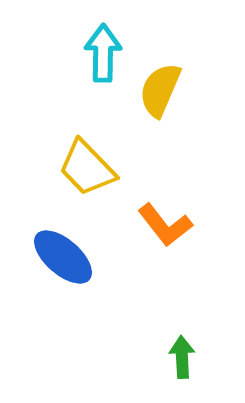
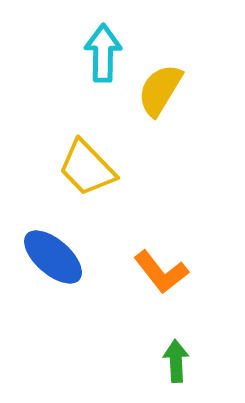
yellow semicircle: rotated 8 degrees clockwise
orange L-shape: moved 4 px left, 47 px down
blue ellipse: moved 10 px left
green arrow: moved 6 px left, 4 px down
